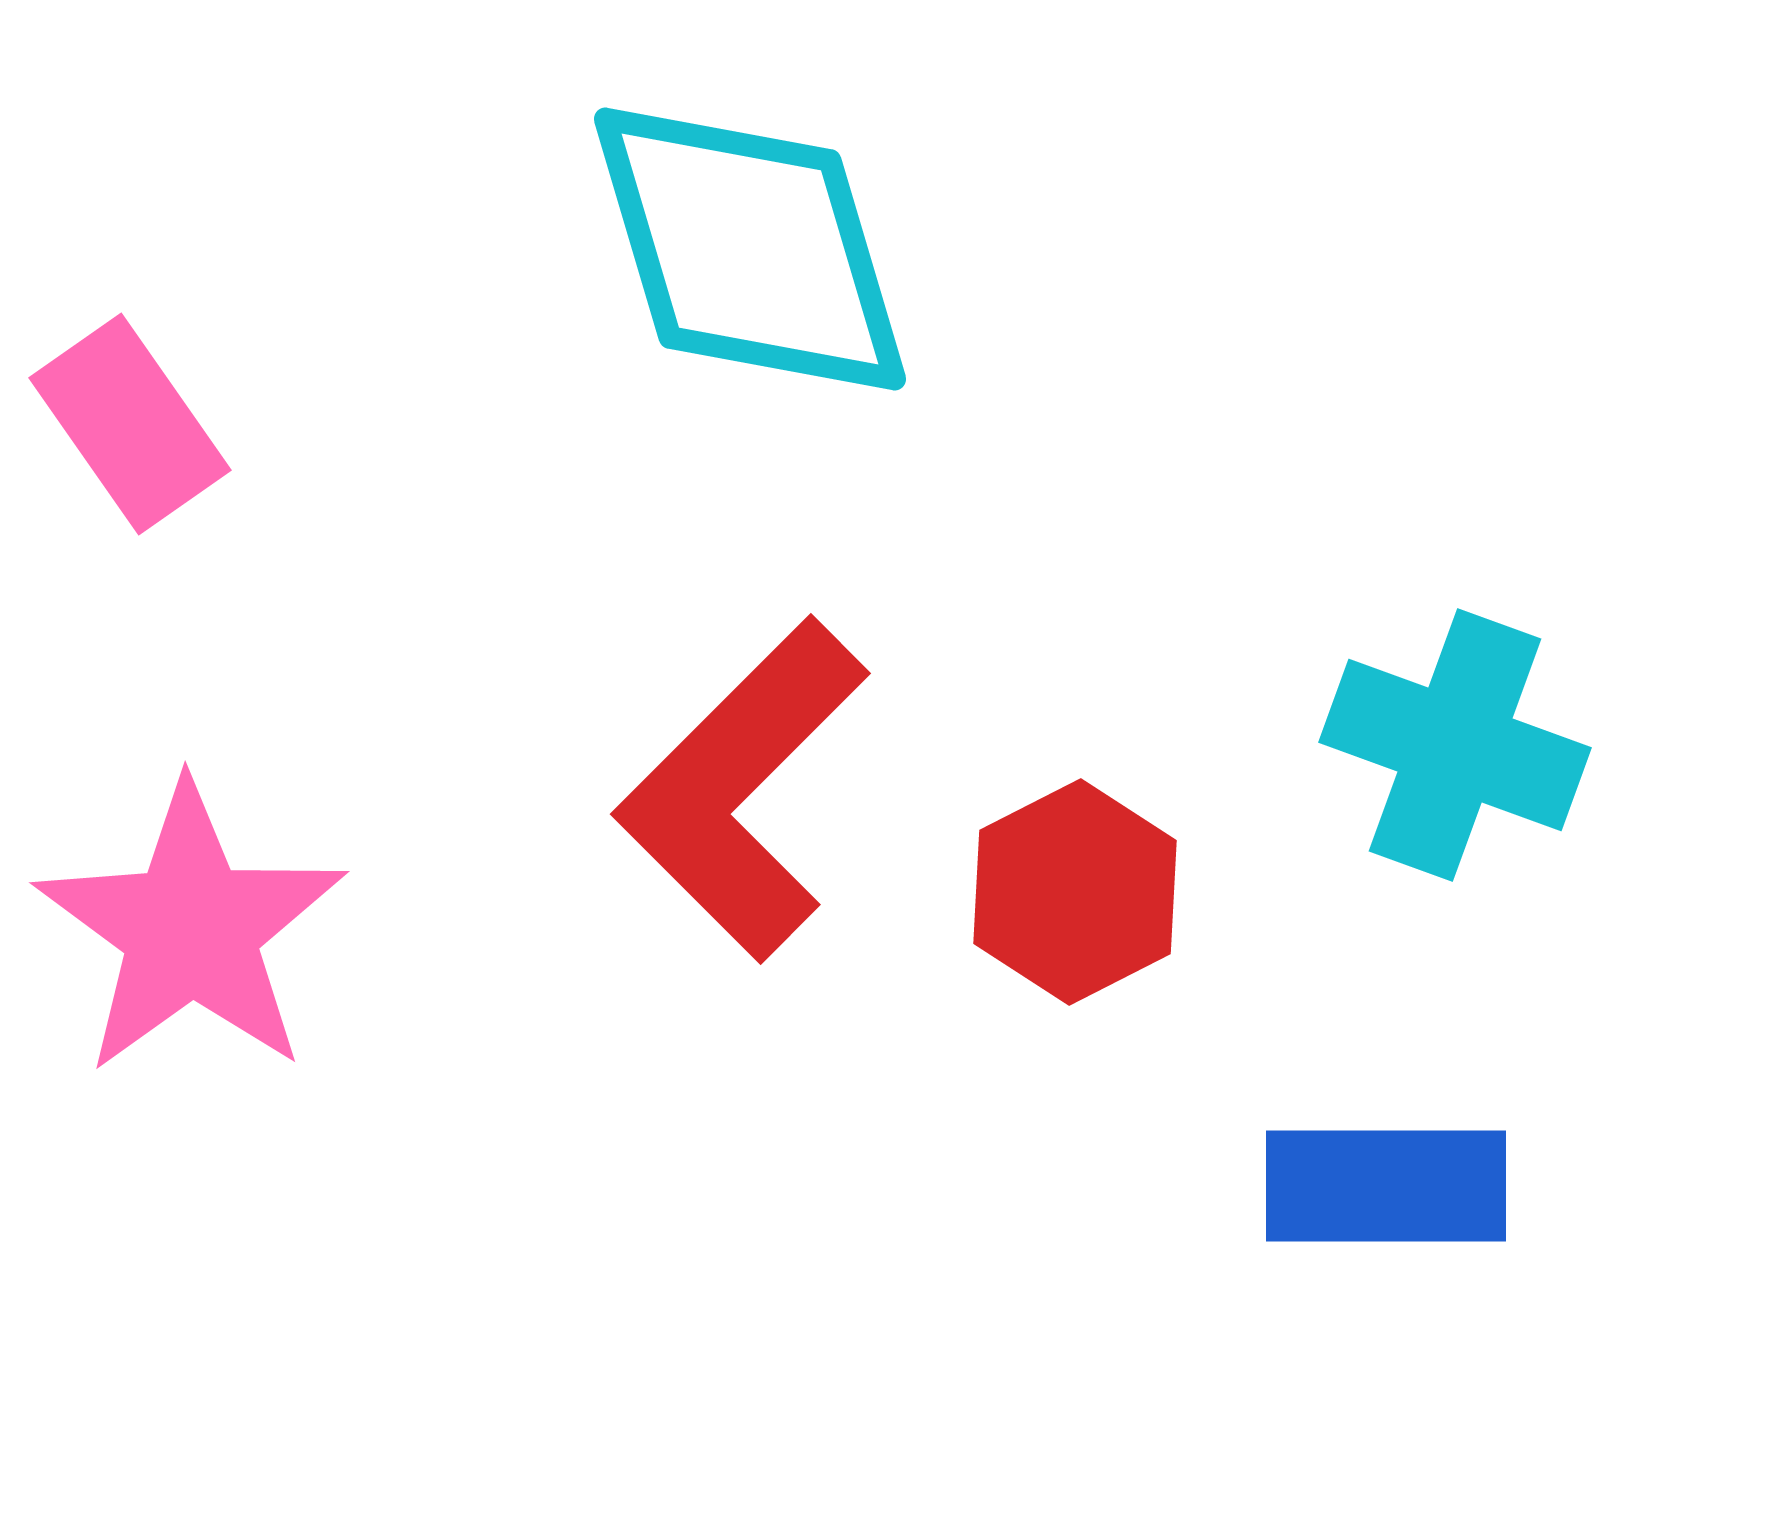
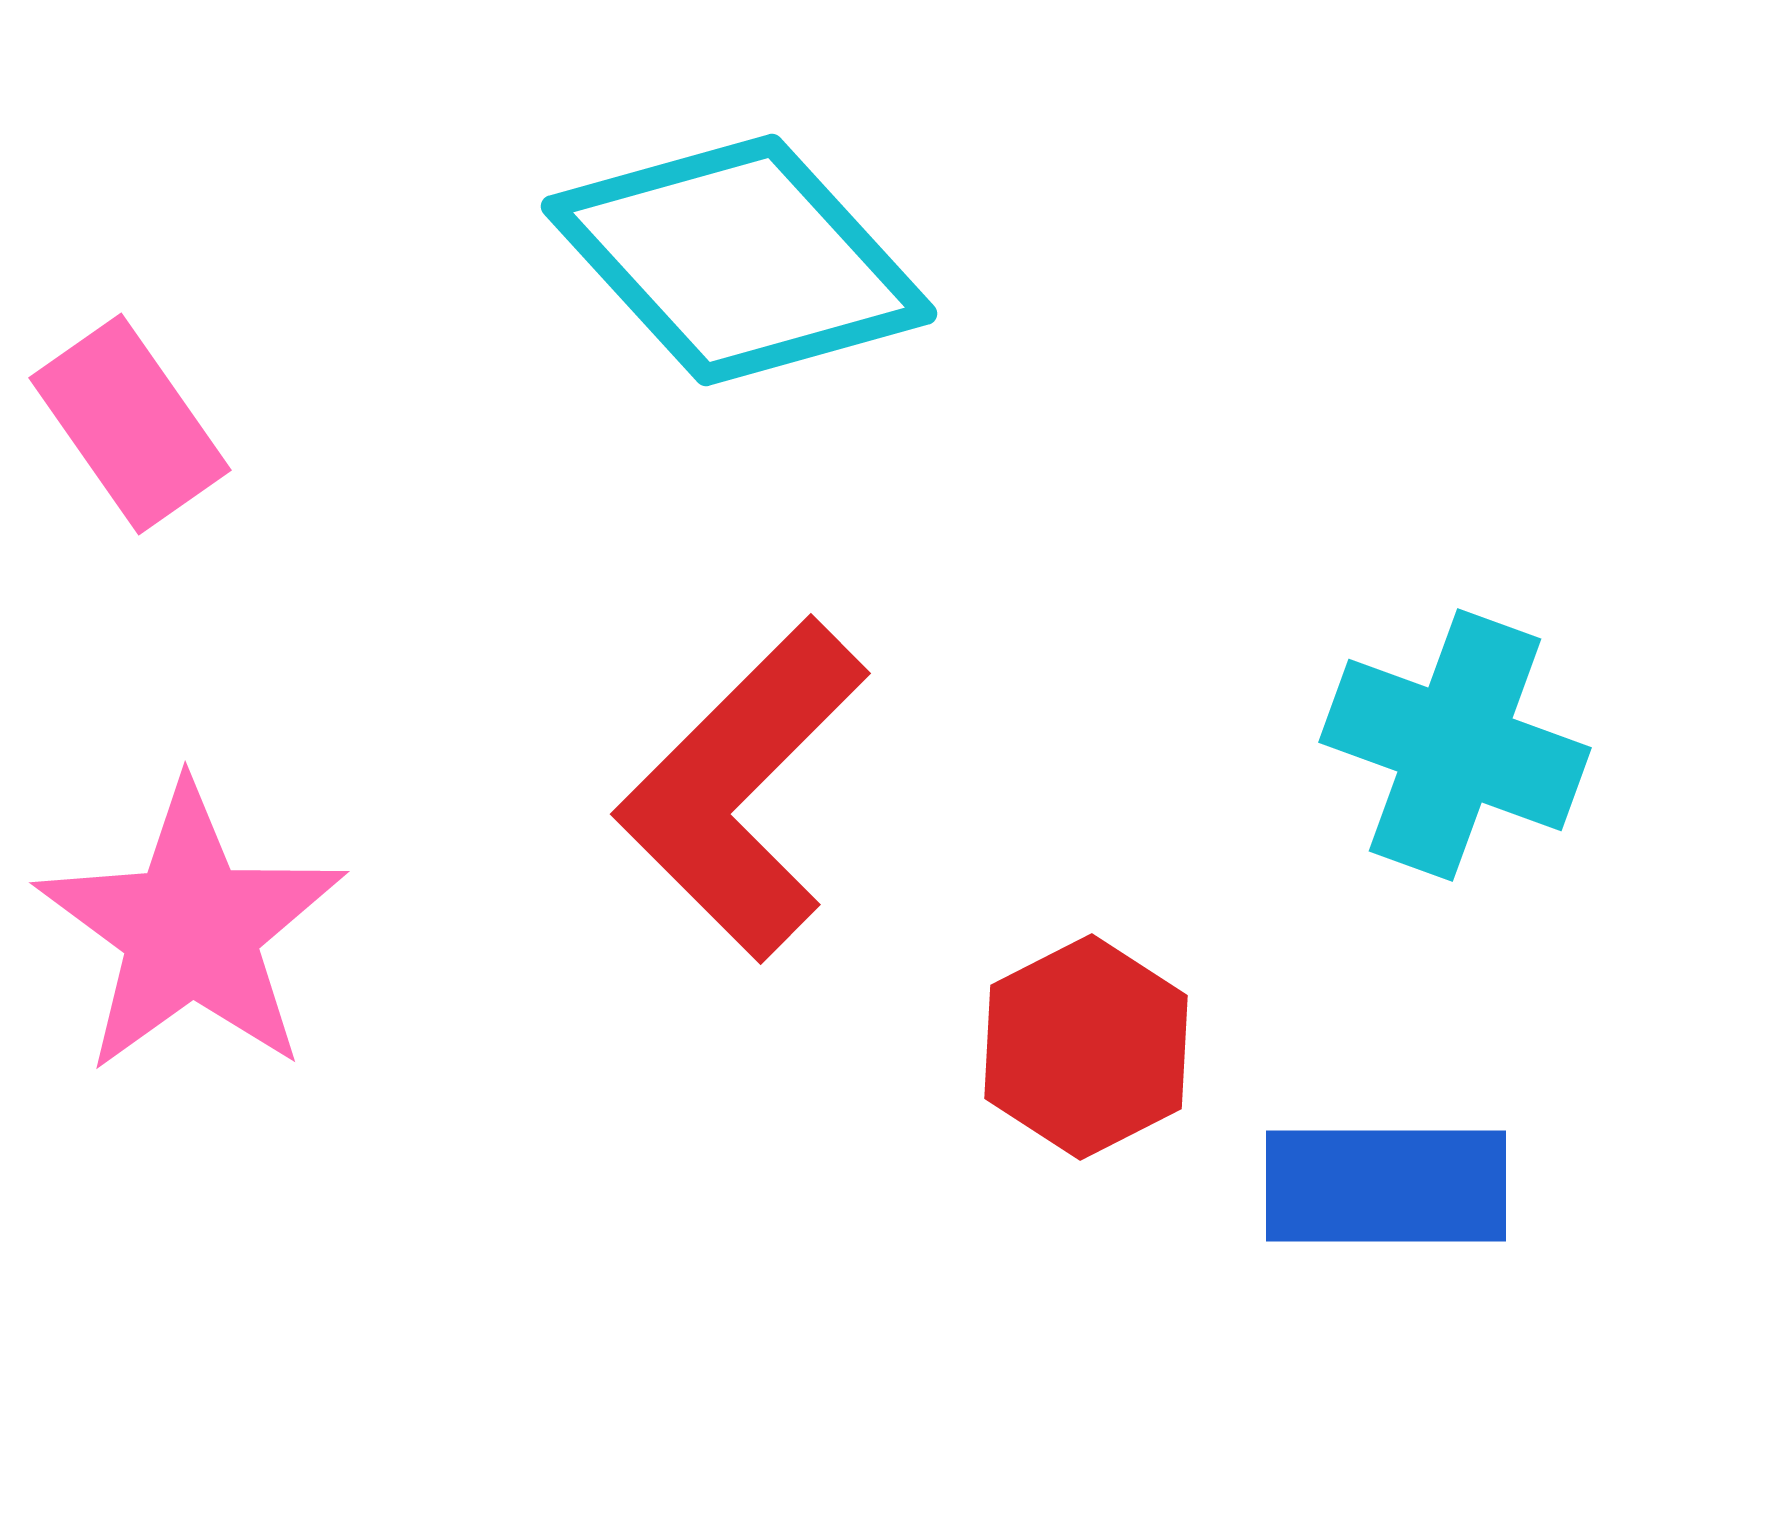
cyan diamond: moved 11 px left, 11 px down; rotated 26 degrees counterclockwise
red hexagon: moved 11 px right, 155 px down
